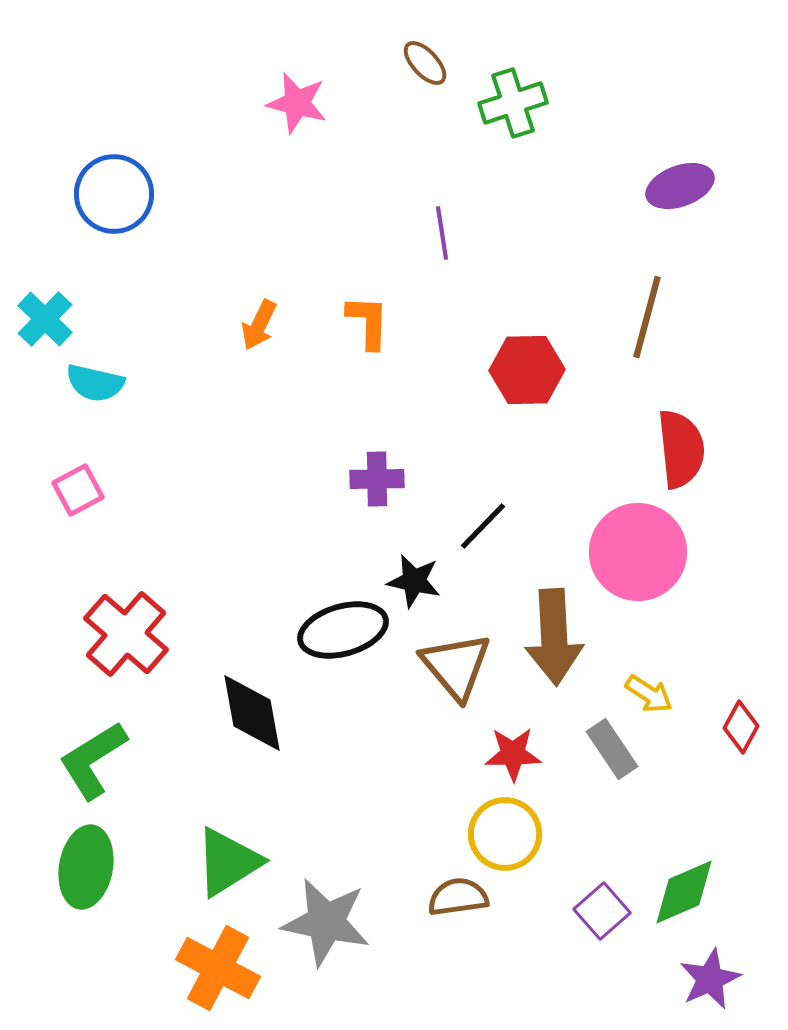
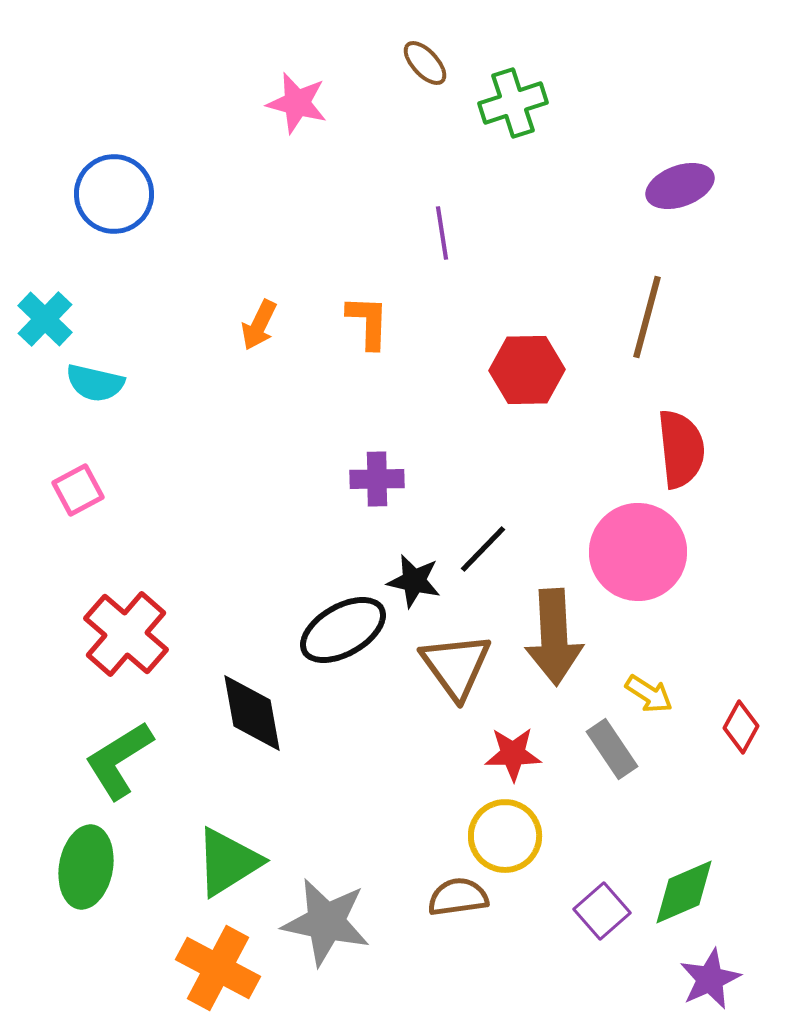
black line: moved 23 px down
black ellipse: rotated 14 degrees counterclockwise
brown triangle: rotated 4 degrees clockwise
green L-shape: moved 26 px right
yellow circle: moved 2 px down
